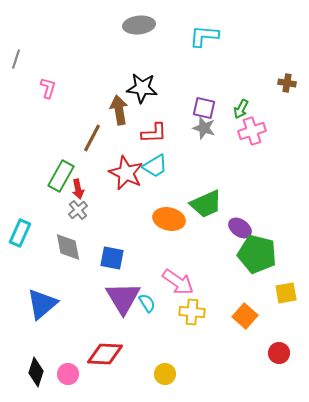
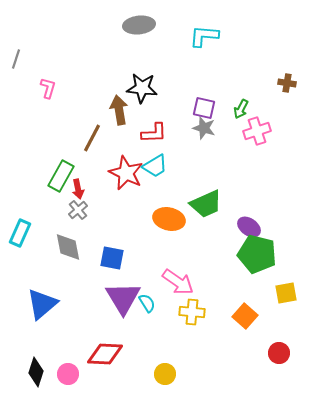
pink cross: moved 5 px right
purple ellipse: moved 9 px right, 1 px up
